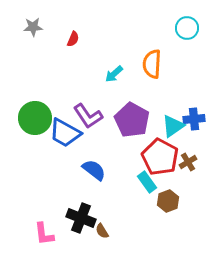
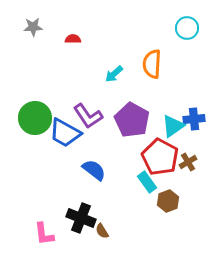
red semicircle: rotated 112 degrees counterclockwise
